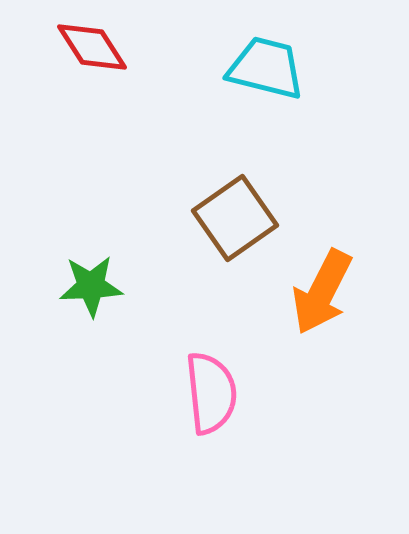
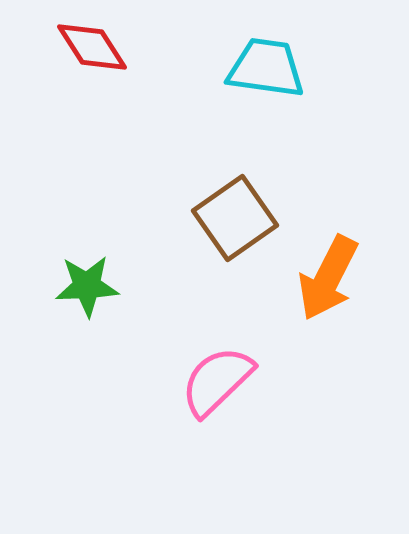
cyan trapezoid: rotated 6 degrees counterclockwise
green star: moved 4 px left
orange arrow: moved 6 px right, 14 px up
pink semicircle: moved 6 px right, 12 px up; rotated 128 degrees counterclockwise
